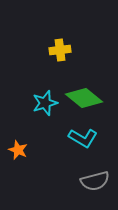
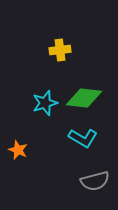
green diamond: rotated 33 degrees counterclockwise
